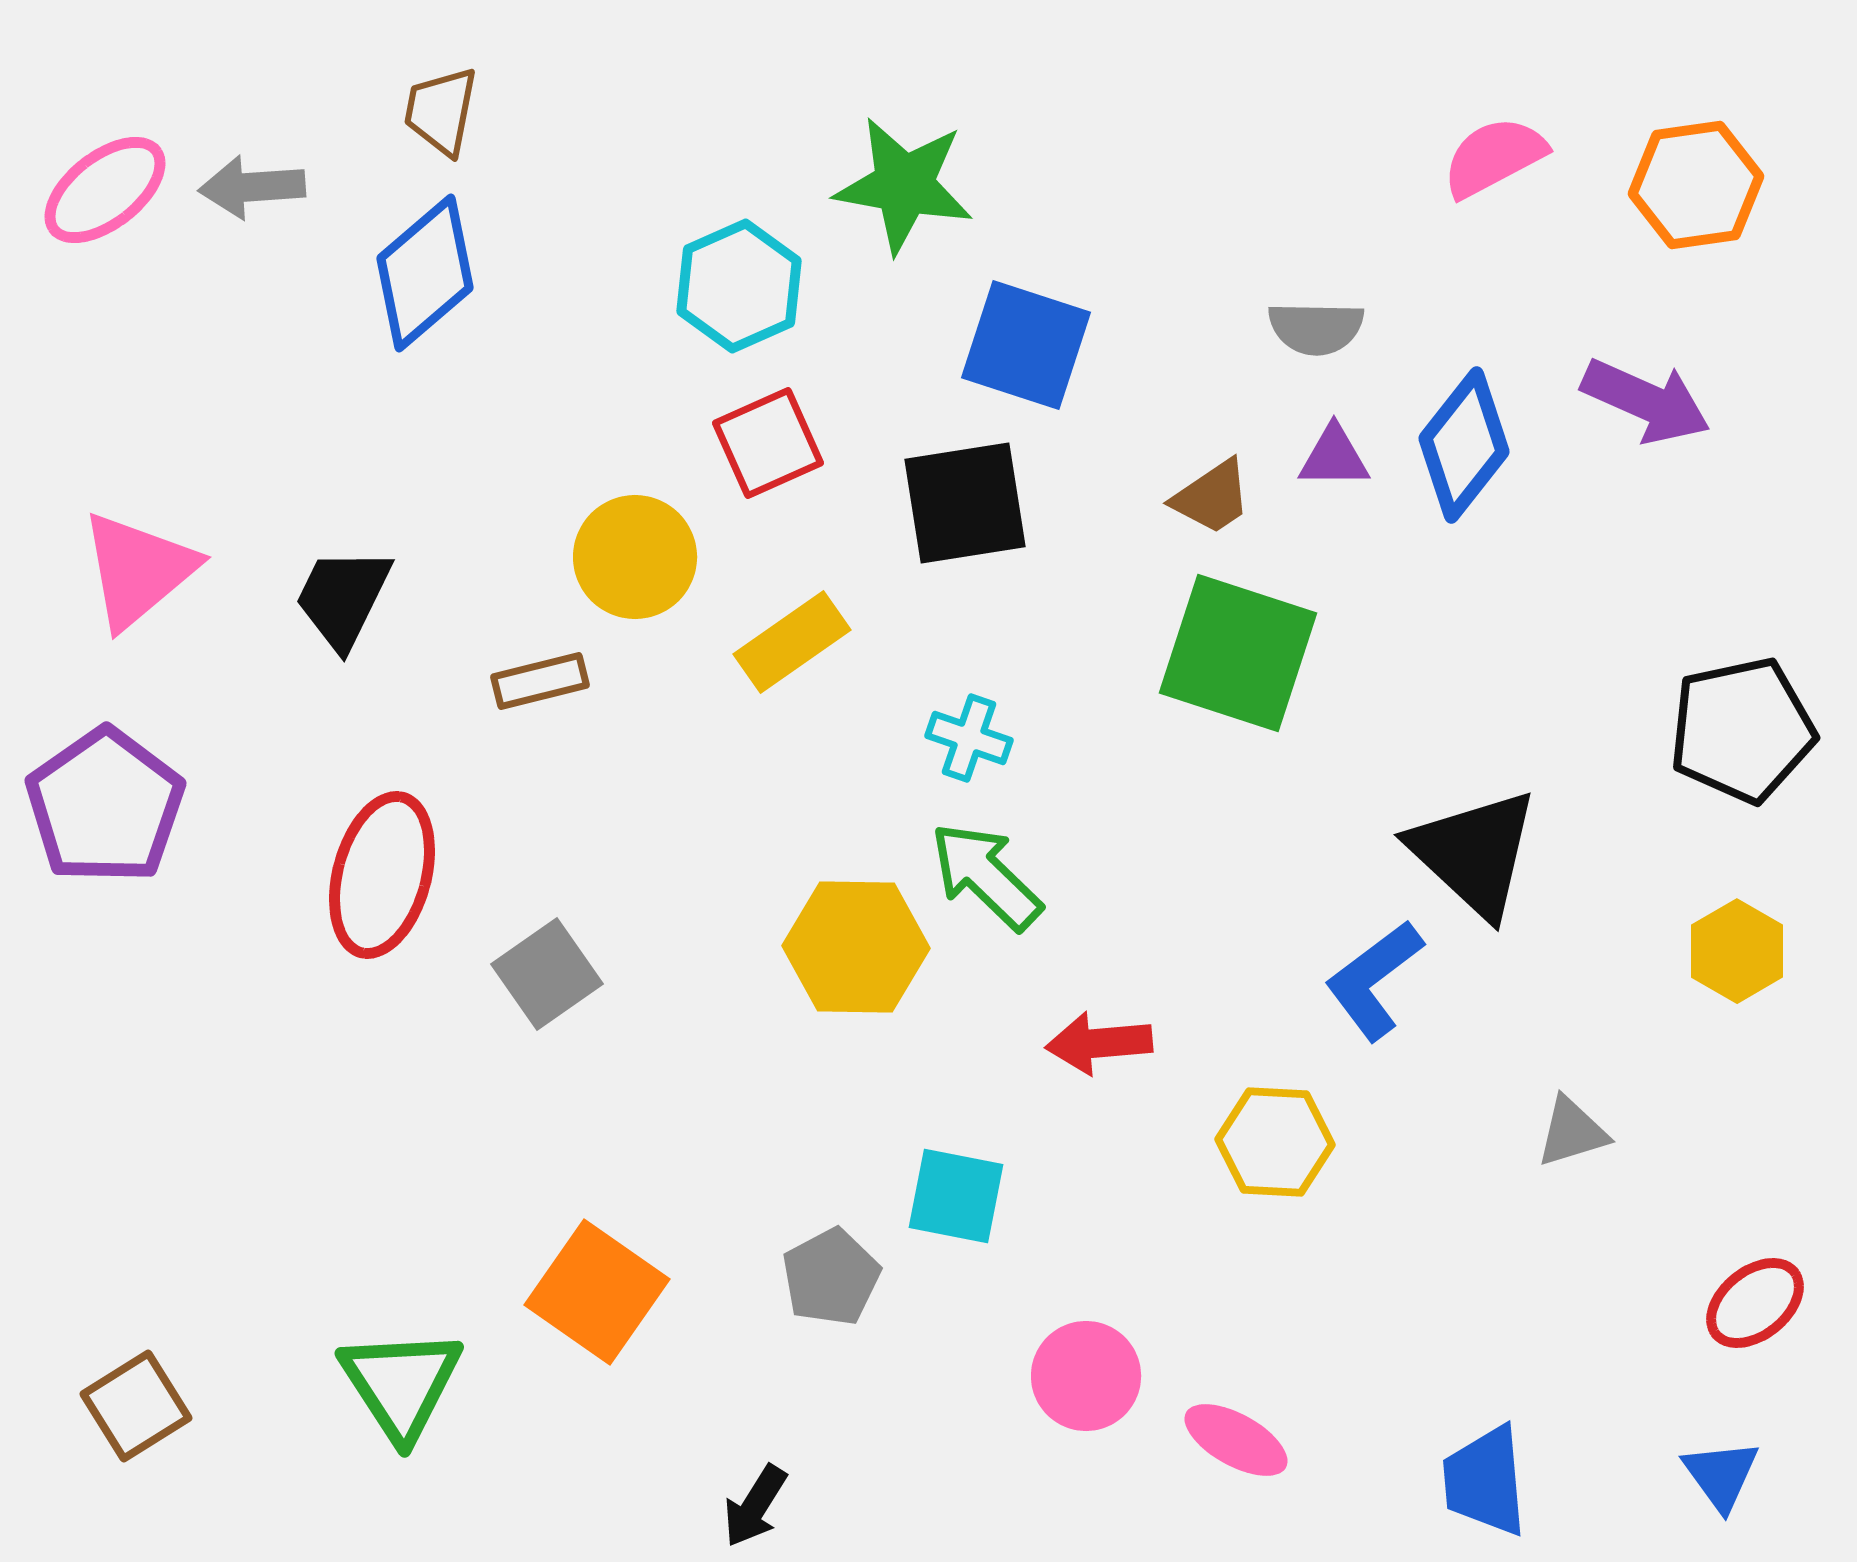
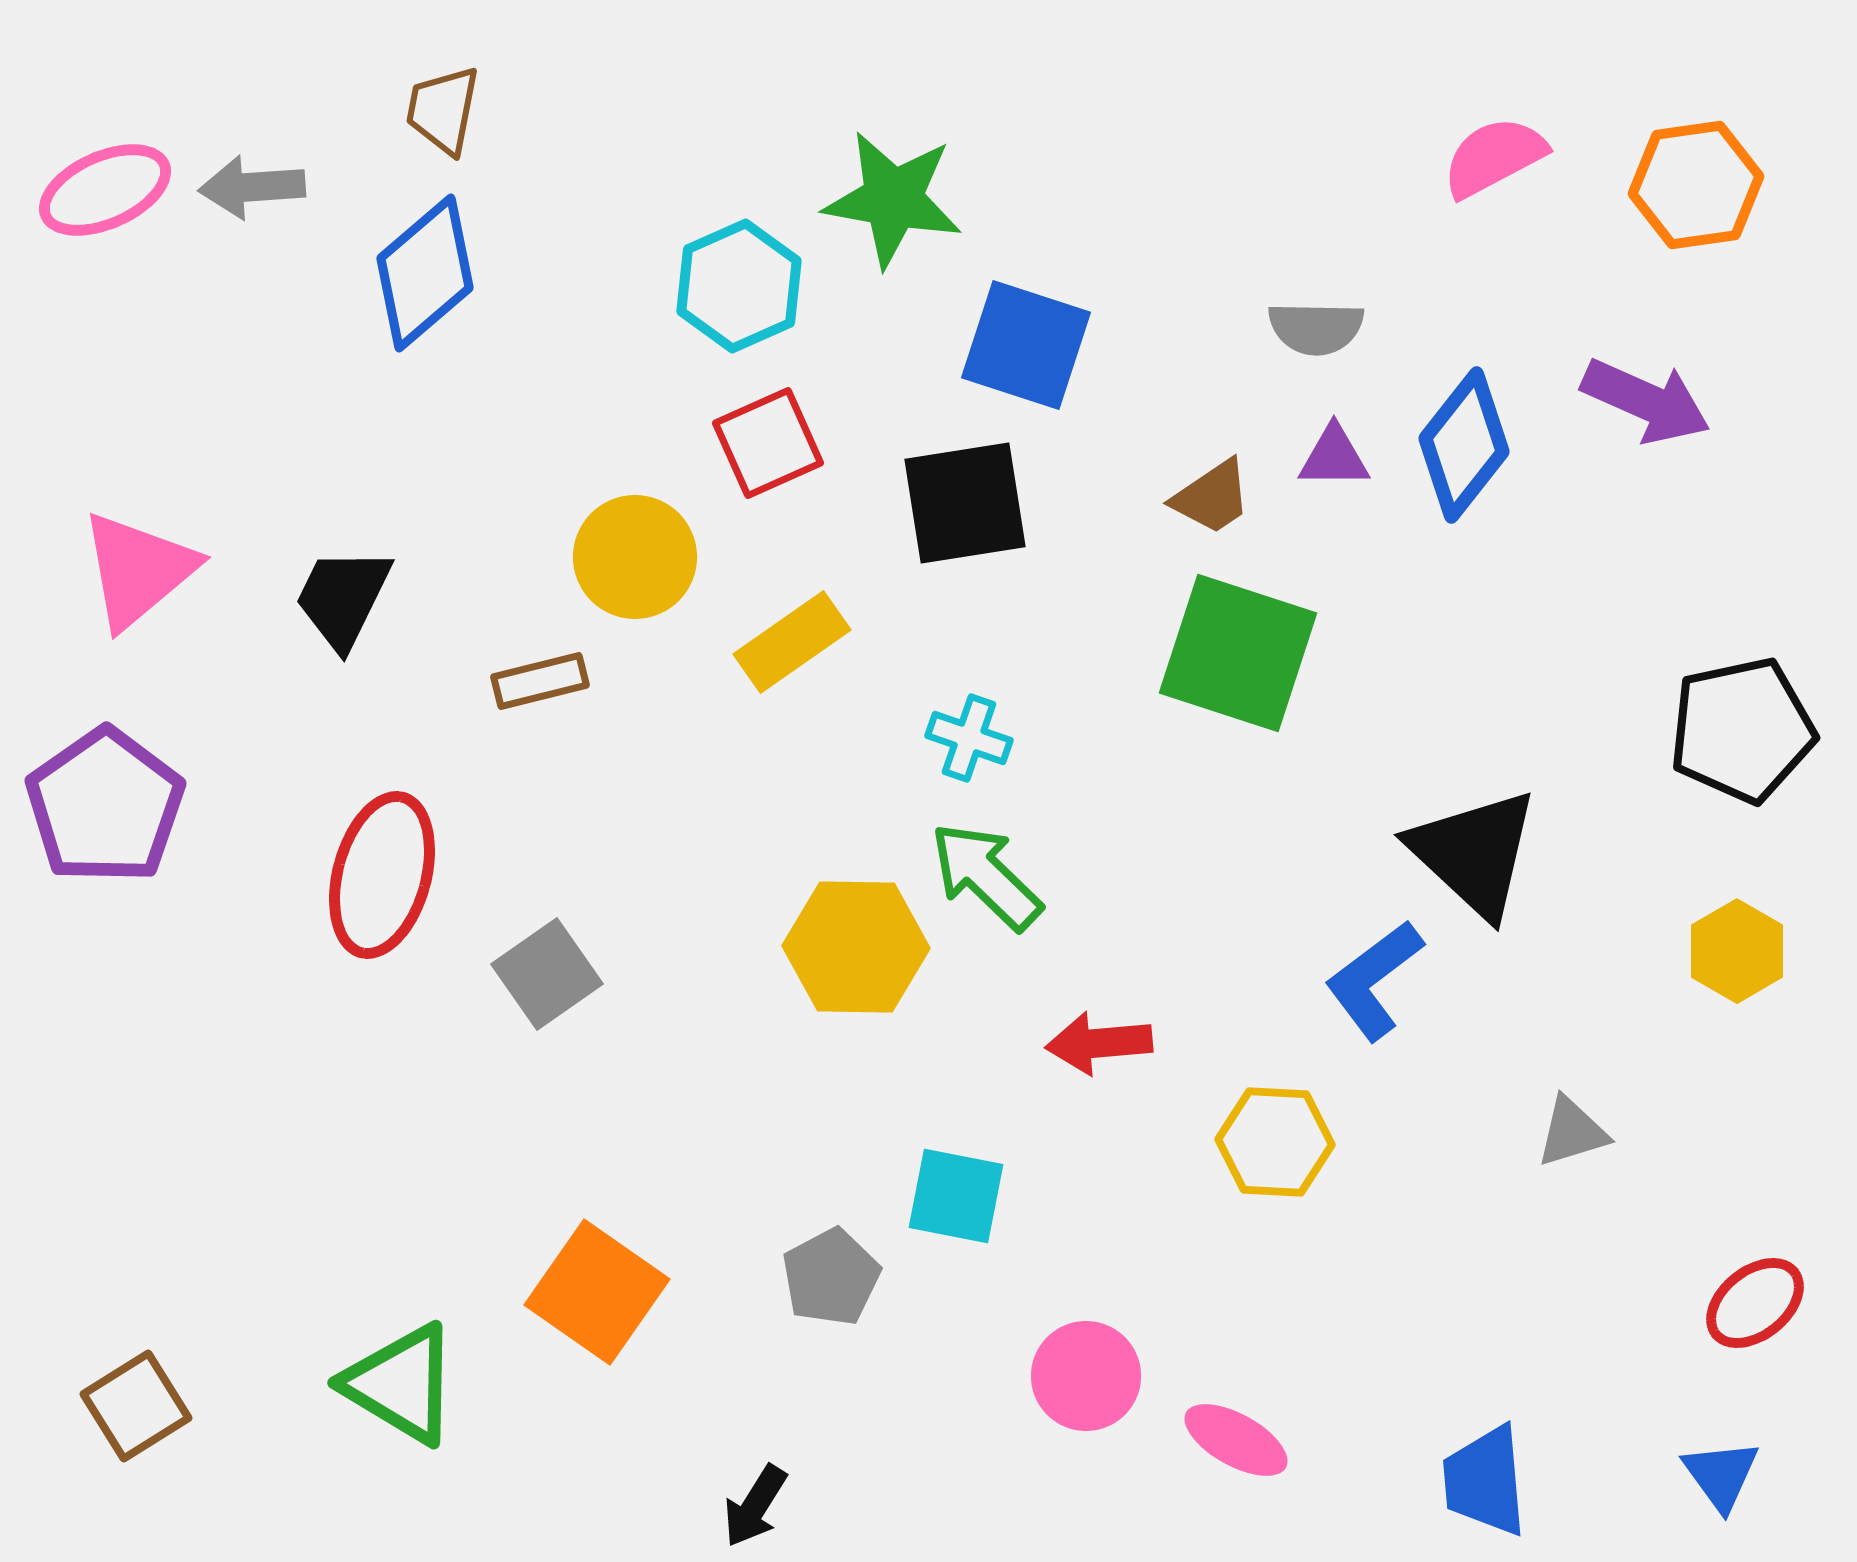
brown trapezoid at (441, 111): moved 2 px right, 1 px up
green star at (904, 185): moved 11 px left, 14 px down
pink ellipse at (105, 190): rotated 14 degrees clockwise
green triangle at (401, 1384): rotated 26 degrees counterclockwise
